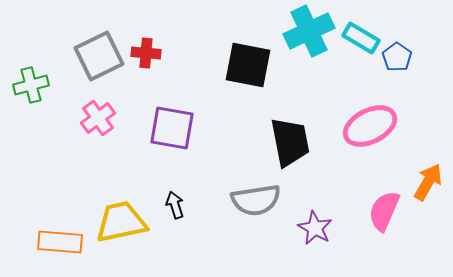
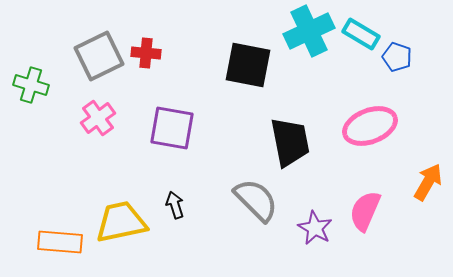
cyan rectangle: moved 4 px up
blue pentagon: rotated 16 degrees counterclockwise
green cross: rotated 32 degrees clockwise
pink ellipse: rotated 6 degrees clockwise
gray semicircle: rotated 126 degrees counterclockwise
pink semicircle: moved 19 px left
